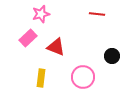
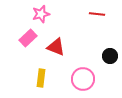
black circle: moved 2 px left
pink circle: moved 2 px down
